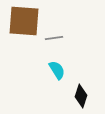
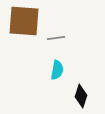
gray line: moved 2 px right
cyan semicircle: rotated 42 degrees clockwise
